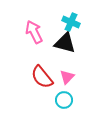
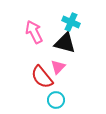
pink triangle: moved 9 px left, 10 px up
cyan circle: moved 8 px left
